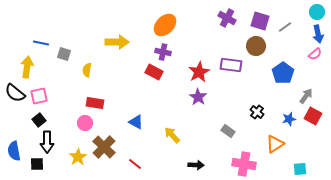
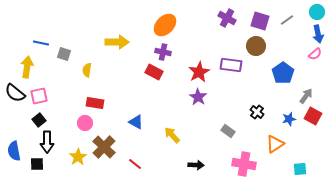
gray line at (285, 27): moved 2 px right, 7 px up
